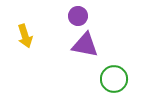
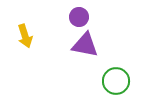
purple circle: moved 1 px right, 1 px down
green circle: moved 2 px right, 2 px down
